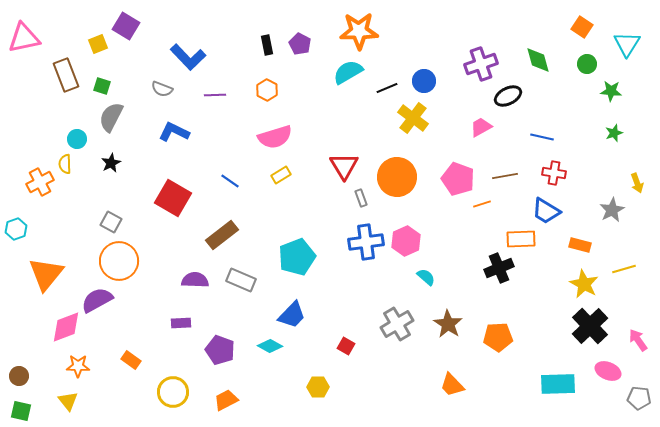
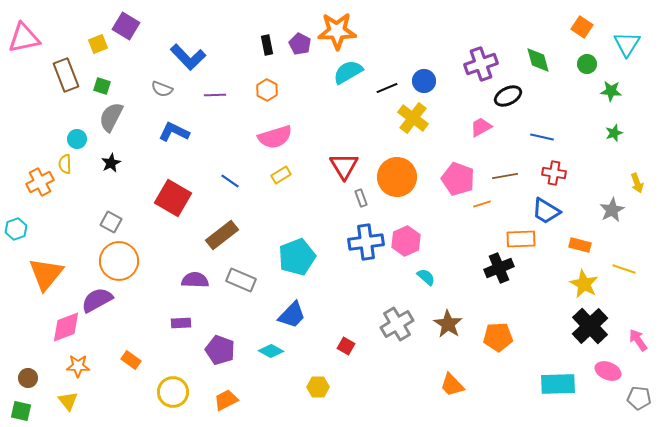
orange star at (359, 31): moved 22 px left
yellow line at (624, 269): rotated 35 degrees clockwise
cyan diamond at (270, 346): moved 1 px right, 5 px down
brown circle at (19, 376): moved 9 px right, 2 px down
